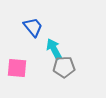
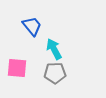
blue trapezoid: moved 1 px left, 1 px up
gray pentagon: moved 9 px left, 6 px down
